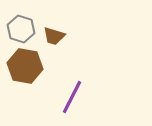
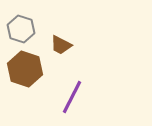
brown trapezoid: moved 7 px right, 9 px down; rotated 10 degrees clockwise
brown hexagon: moved 3 px down; rotated 8 degrees clockwise
